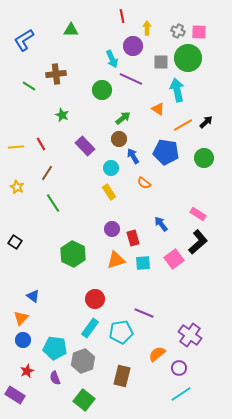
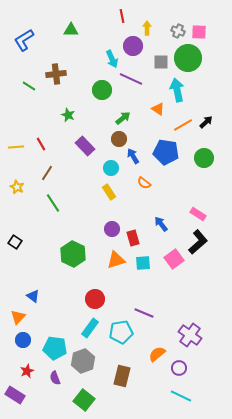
green star at (62, 115): moved 6 px right
orange triangle at (21, 318): moved 3 px left, 1 px up
cyan line at (181, 394): moved 2 px down; rotated 60 degrees clockwise
